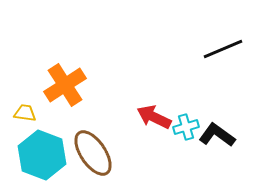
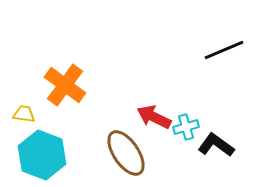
black line: moved 1 px right, 1 px down
orange cross: rotated 21 degrees counterclockwise
yellow trapezoid: moved 1 px left, 1 px down
black L-shape: moved 1 px left, 10 px down
brown ellipse: moved 33 px right
